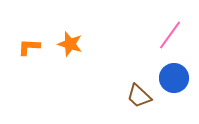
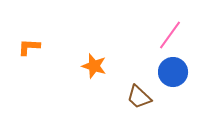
orange star: moved 24 px right, 22 px down
blue circle: moved 1 px left, 6 px up
brown trapezoid: moved 1 px down
